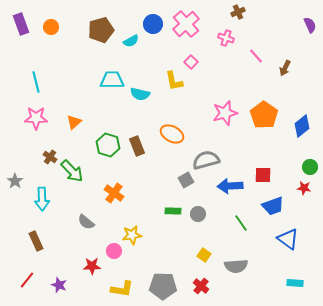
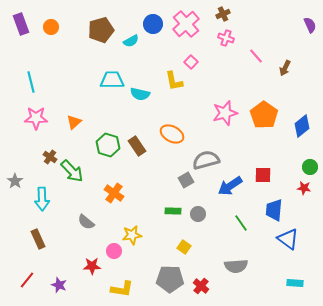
brown cross at (238, 12): moved 15 px left, 2 px down
cyan line at (36, 82): moved 5 px left
brown rectangle at (137, 146): rotated 12 degrees counterclockwise
blue arrow at (230, 186): rotated 30 degrees counterclockwise
blue trapezoid at (273, 206): moved 1 px right, 4 px down; rotated 115 degrees clockwise
brown rectangle at (36, 241): moved 2 px right, 2 px up
yellow square at (204, 255): moved 20 px left, 8 px up
gray pentagon at (163, 286): moved 7 px right, 7 px up
